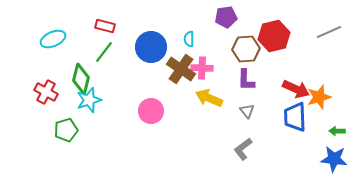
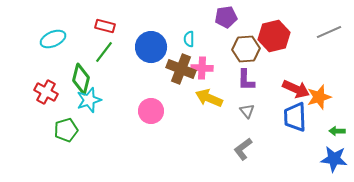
brown cross: rotated 12 degrees counterclockwise
